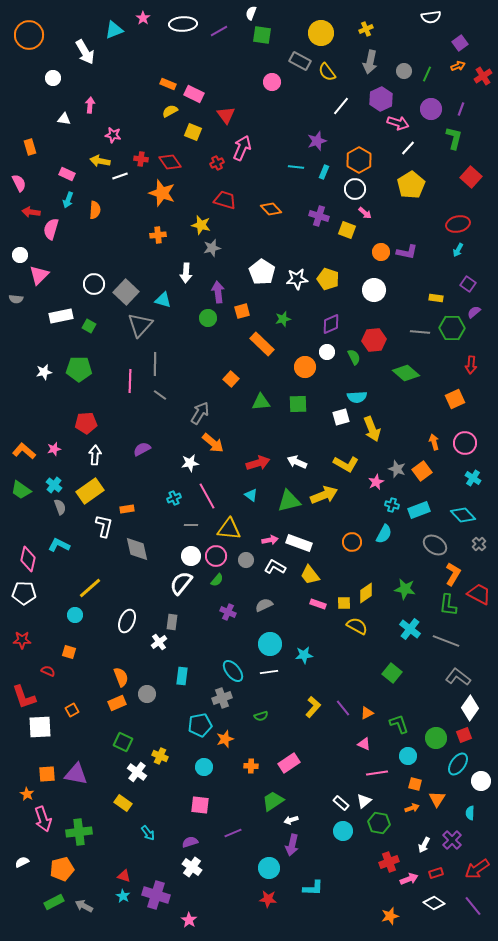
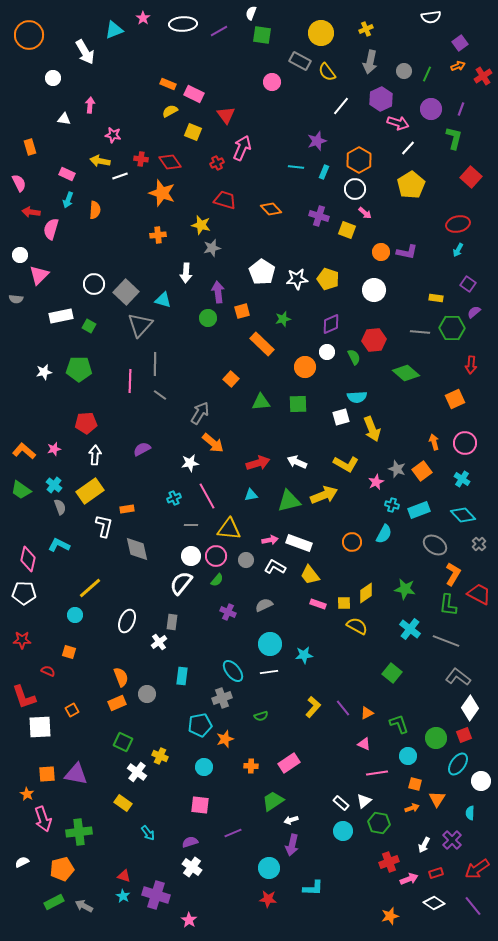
cyan cross at (473, 478): moved 11 px left, 1 px down
cyan triangle at (251, 495): rotated 48 degrees counterclockwise
